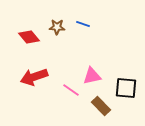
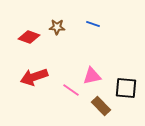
blue line: moved 10 px right
red diamond: rotated 30 degrees counterclockwise
